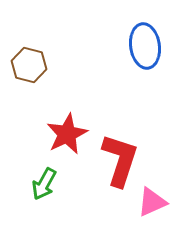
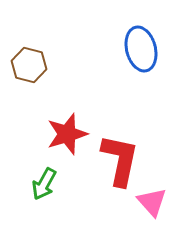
blue ellipse: moved 4 px left, 3 px down; rotated 6 degrees counterclockwise
red star: rotated 9 degrees clockwise
red L-shape: rotated 6 degrees counterclockwise
pink triangle: rotated 48 degrees counterclockwise
